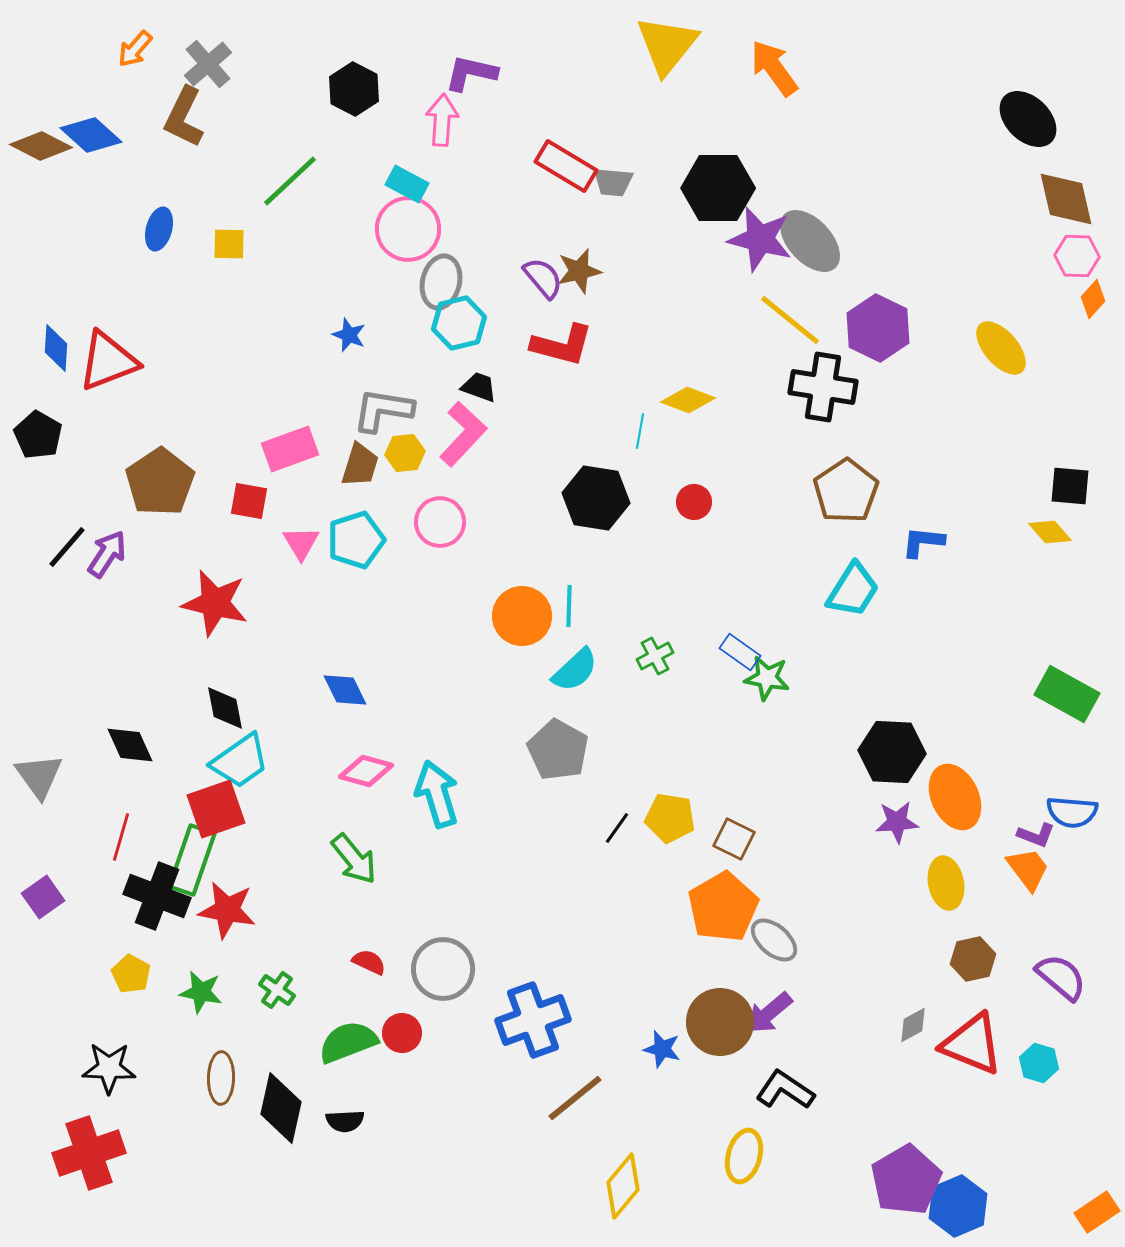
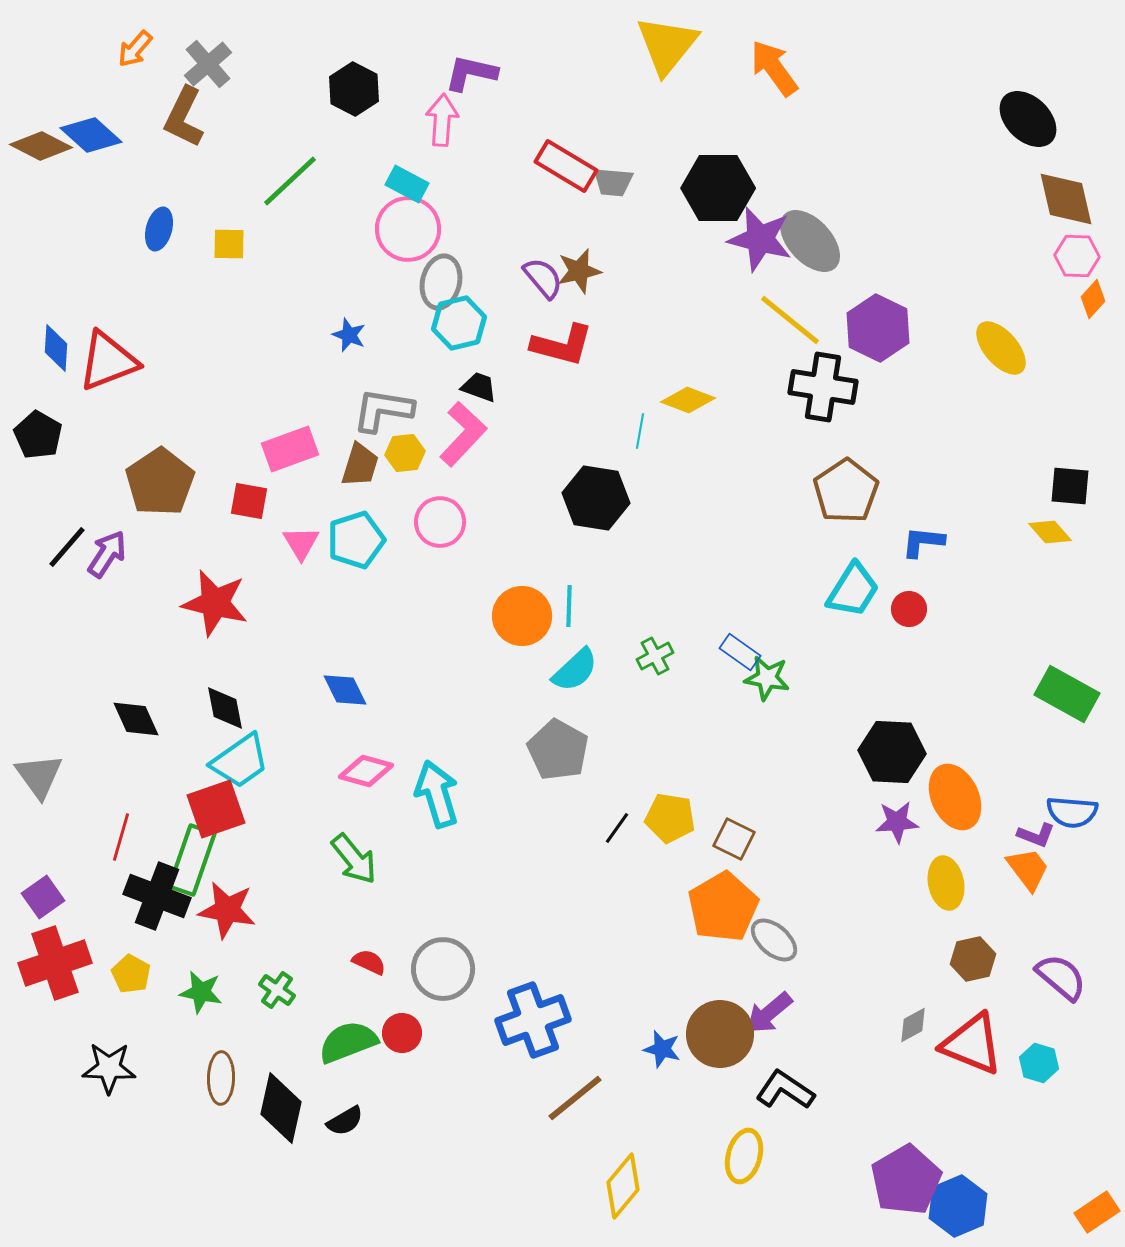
red circle at (694, 502): moved 215 px right, 107 px down
black diamond at (130, 745): moved 6 px right, 26 px up
brown circle at (720, 1022): moved 12 px down
black semicircle at (345, 1121): rotated 27 degrees counterclockwise
red cross at (89, 1153): moved 34 px left, 190 px up
